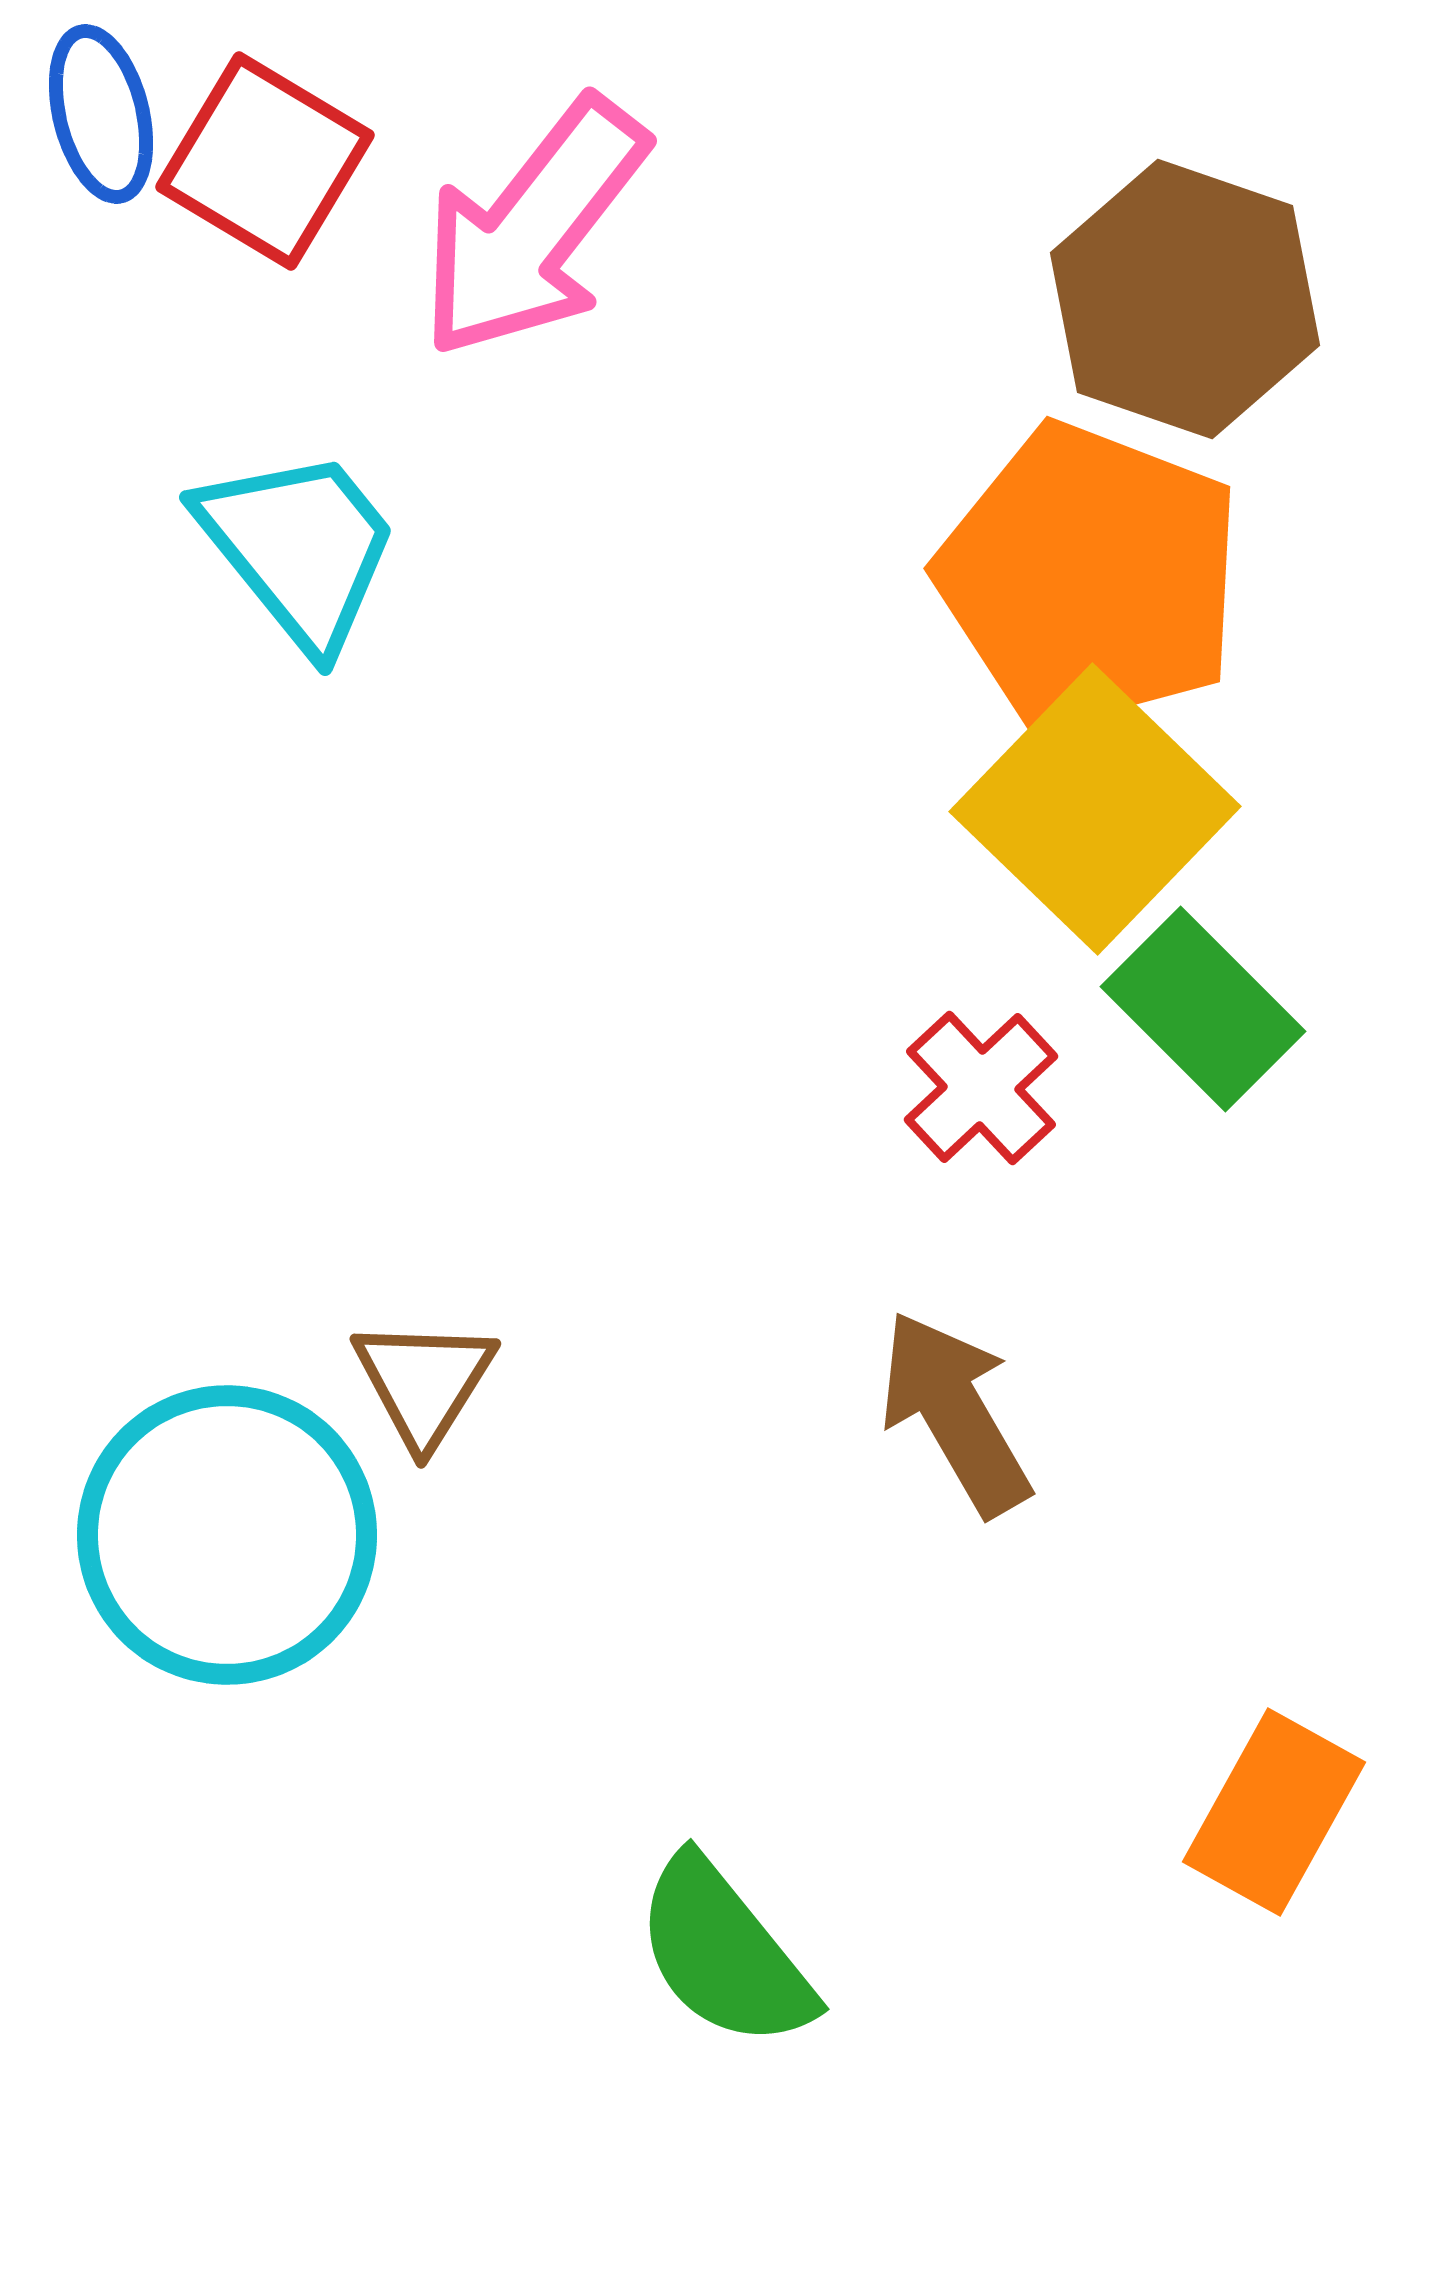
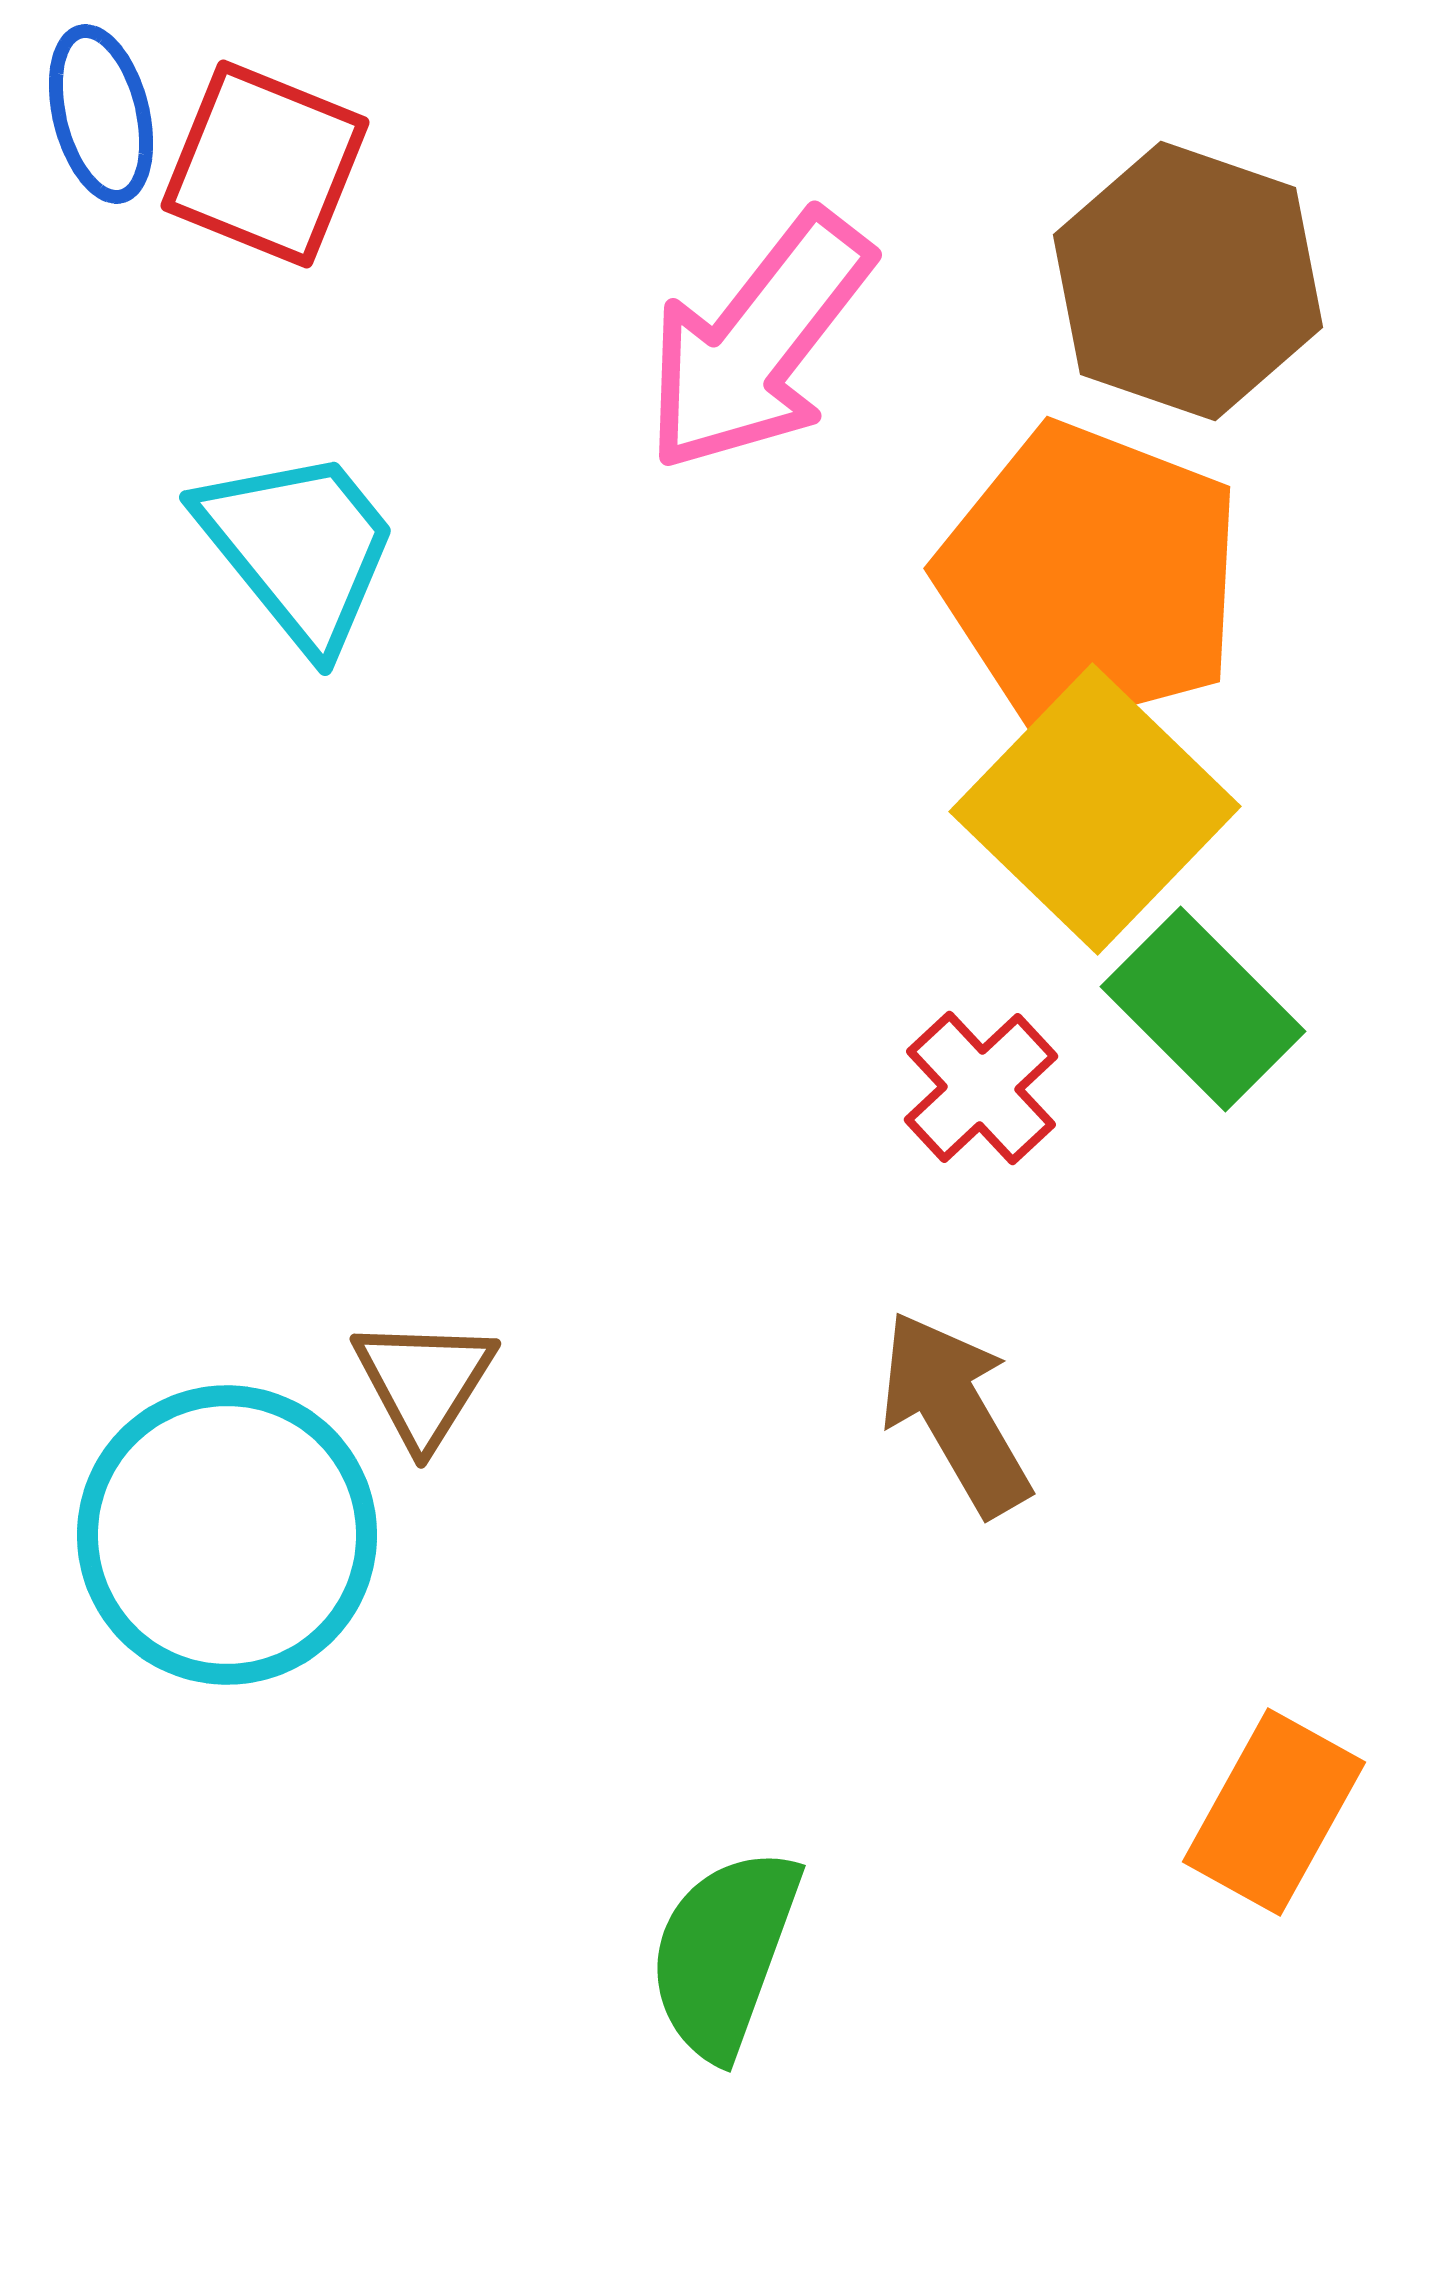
red square: moved 3 px down; rotated 9 degrees counterclockwise
pink arrow: moved 225 px right, 114 px down
brown hexagon: moved 3 px right, 18 px up
green semicircle: rotated 59 degrees clockwise
